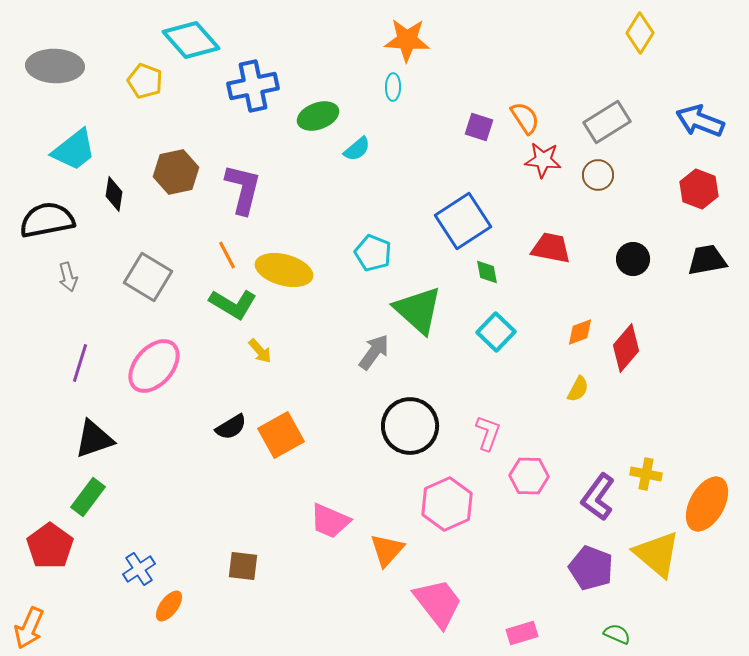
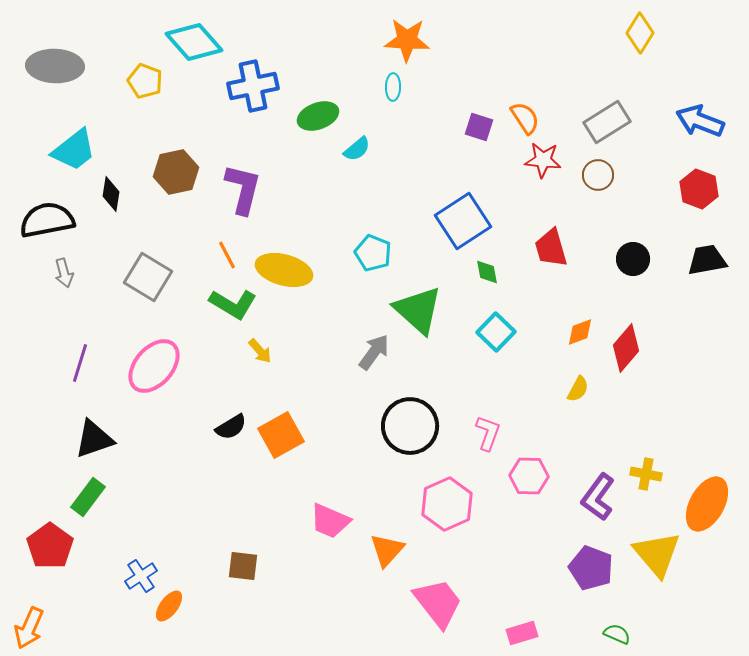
cyan diamond at (191, 40): moved 3 px right, 2 px down
black diamond at (114, 194): moved 3 px left
red trapezoid at (551, 248): rotated 117 degrees counterclockwise
gray arrow at (68, 277): moved 4 px left, 4 px up
yellow triangle at (657, 554): rotated 10 degrees clockwise
blue cross at (139, 569): moved 2 px right, 7 px down
